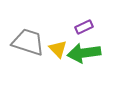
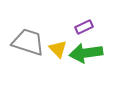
green arrow: moved 2 px right
